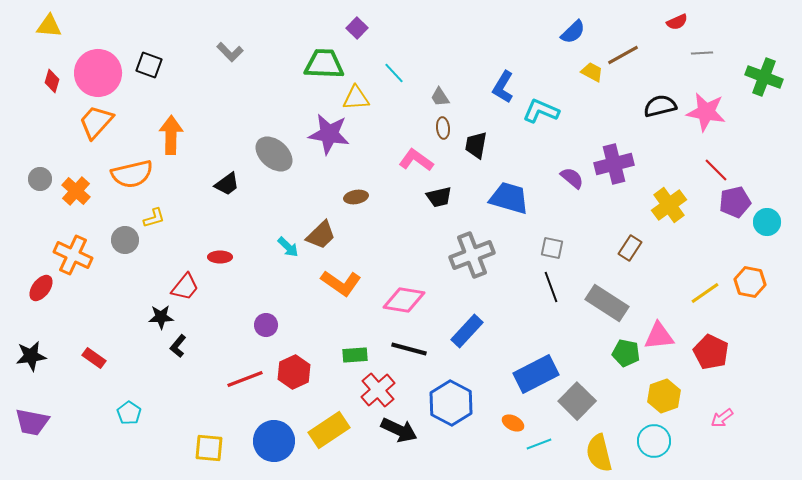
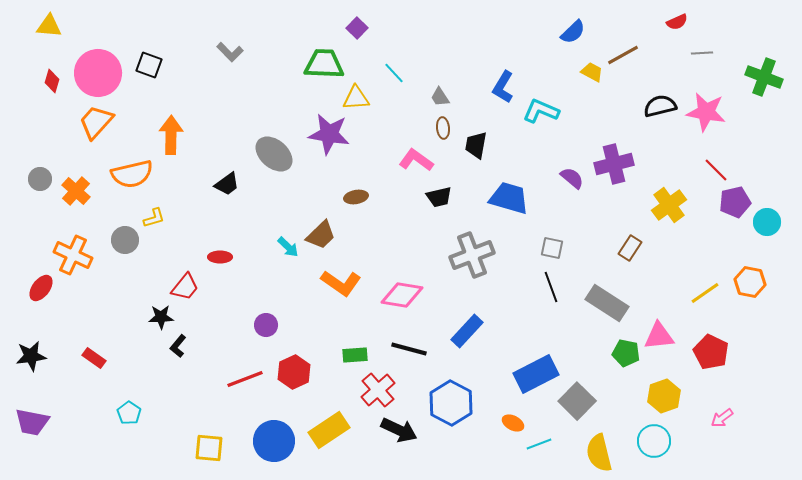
pink diamond at (404, 300): moved 2 px left, 5 px up
